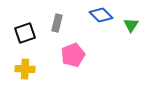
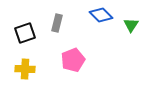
pink pentagon: moved 5 px down
